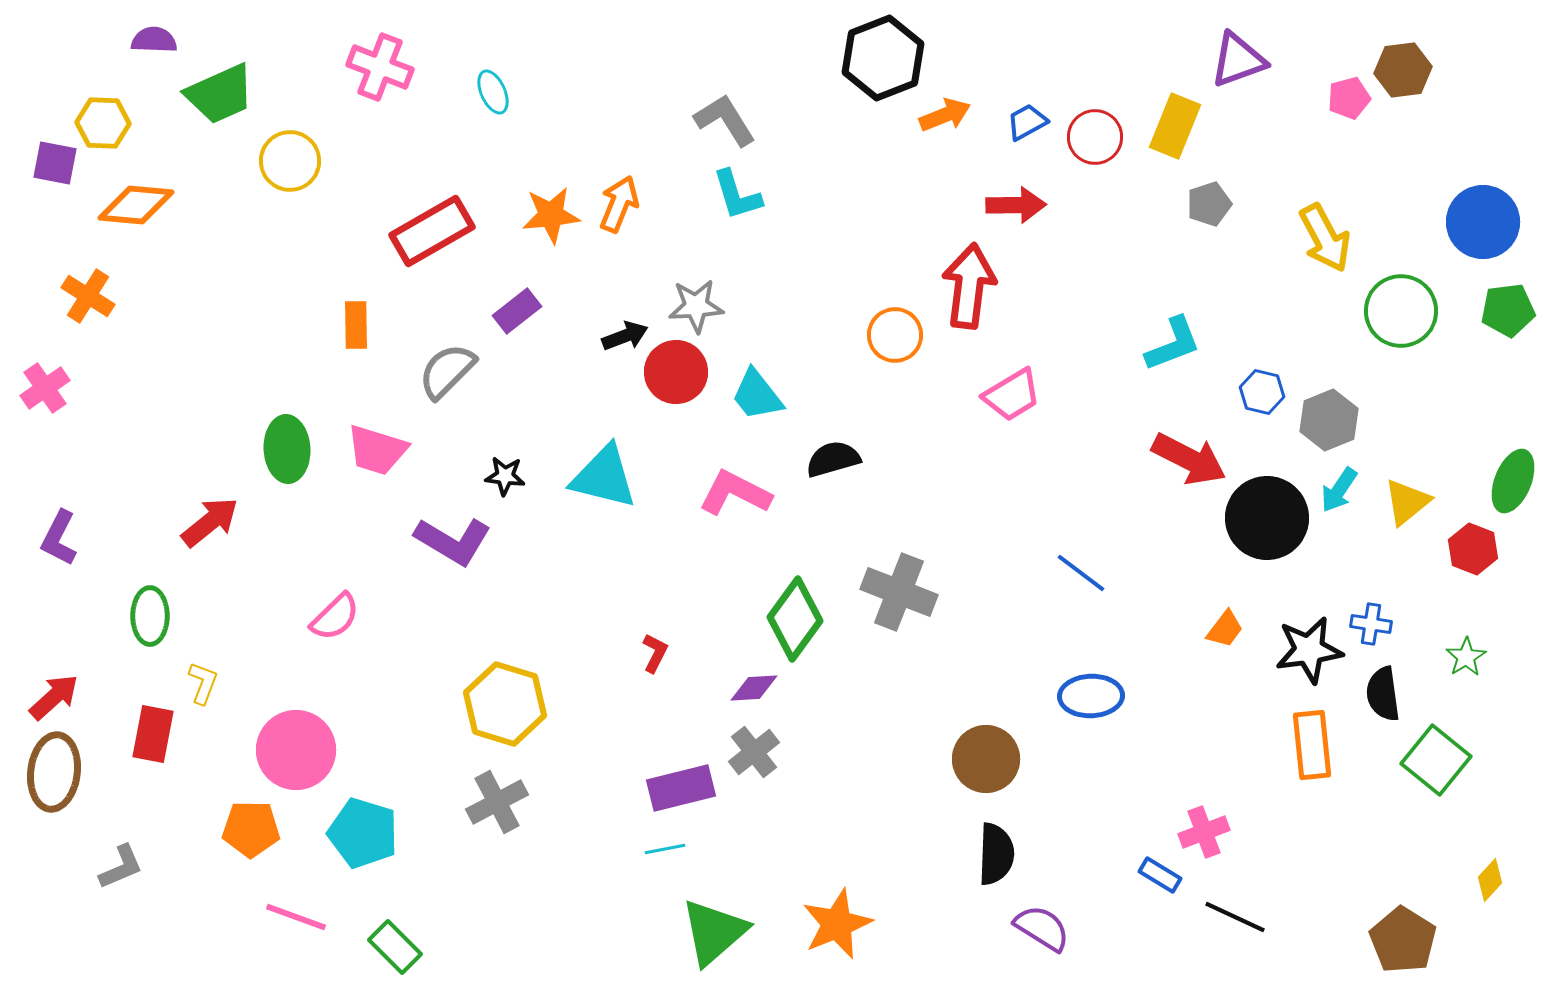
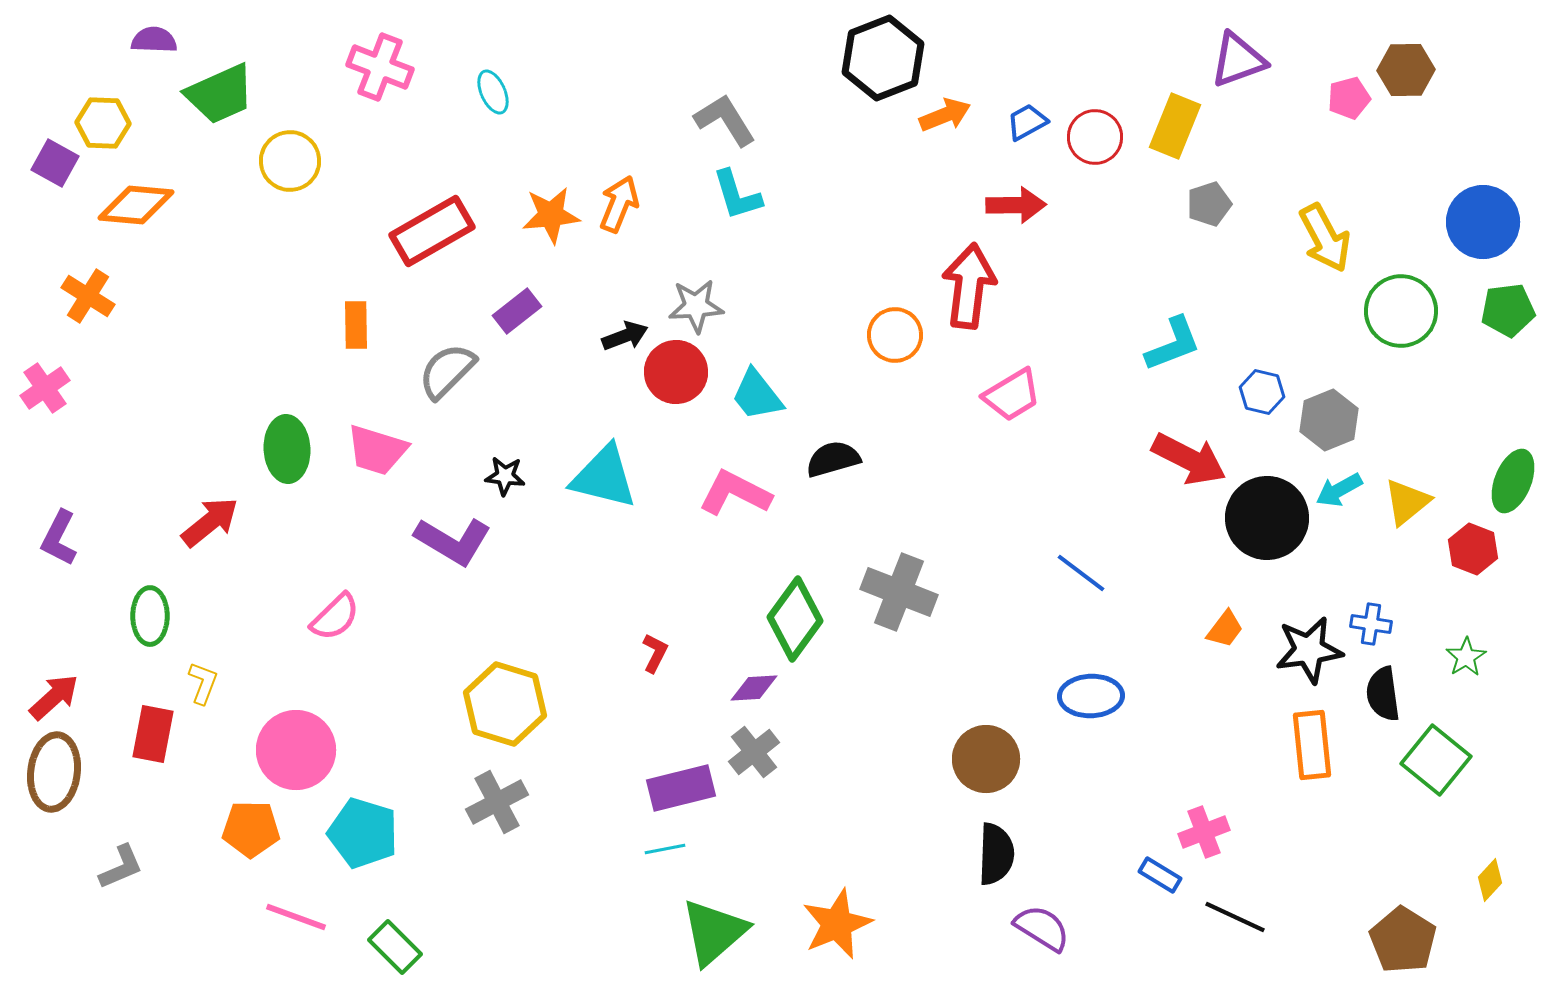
brown hexagon at (1403, 70): moved 3 px right; rotated 6 degrees clockwise
purple square at (55, 163): rotated 18 degrees clockwise
cyan arrow at (1339, 490): rotated 27 degrees clockwise
